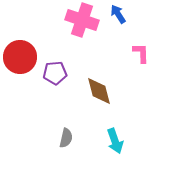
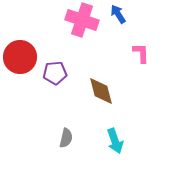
brown diamond: moved 2 px right
